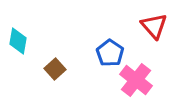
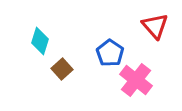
red triangle: moved 1 px right
cyan diamond: moved 22 px right; rotated 8 degrees clockwise
brown square: moved 7 px right
